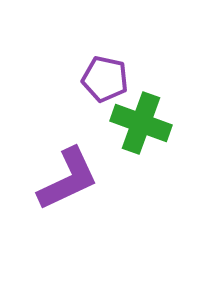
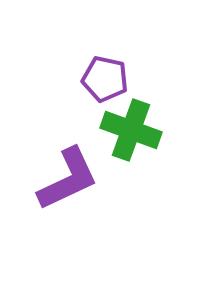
green cross: moved 10 px left, 7 px down
